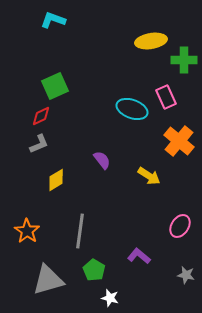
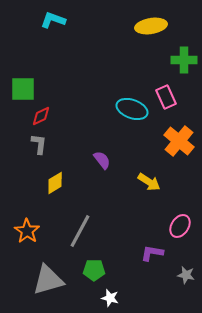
yellow ellipse: moved 15 px up
green square: moved 32 px left, 3 px down; rotated 24 degrees clockwise
gray L-shape: rotated 60 degrees counterclockwise
yellow arrow: moved 6 px down
yellow diamond: moved 1 px left, 3 px down
gray line: rotated 20 degrees clockwise
purple L-shape: moved 13 px right, 3 px up; rotated 30 degrees counterclockwise
green pentagon: rotated 30 degrees counterclockwise
